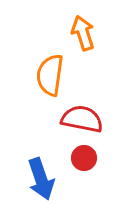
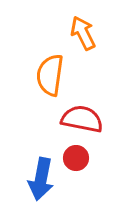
orange arrow: rotated 8 degrees counterclockwise
red circle: moved 8 px left
blue arrow: rotated 30 degrees clockwise
